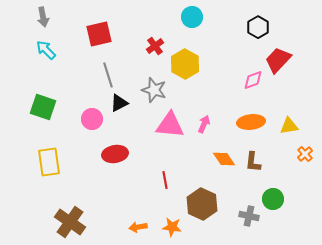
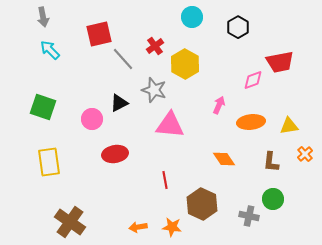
black hexagon: moved 20 px left
cyan arrow: moved 4 px right
red trapezoid: moved 2 px right, 2 px down; rotated 144 degrees counterclockwise
gray line: moved 15 px right, 16 px up; rotated 25 degrees counterclockwise
pink arrow: moved 15 px right, 19 px up
brown L-shape: moved 18 px right
